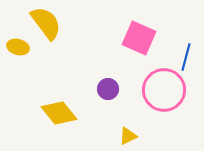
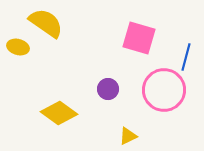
yellow semicircle: rotated 18 degrees counterclockwise
pink square: rotated 8 degrees counterclockwise
yellow diamond: rotated 15 degrees counterclockwise
